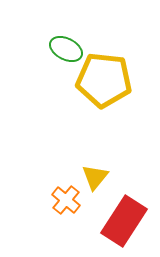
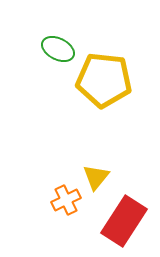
green ellipse: moved 8 px left
yellow triangle: moved 1 px right
orange cross: rotated 24 degrees clockwise
